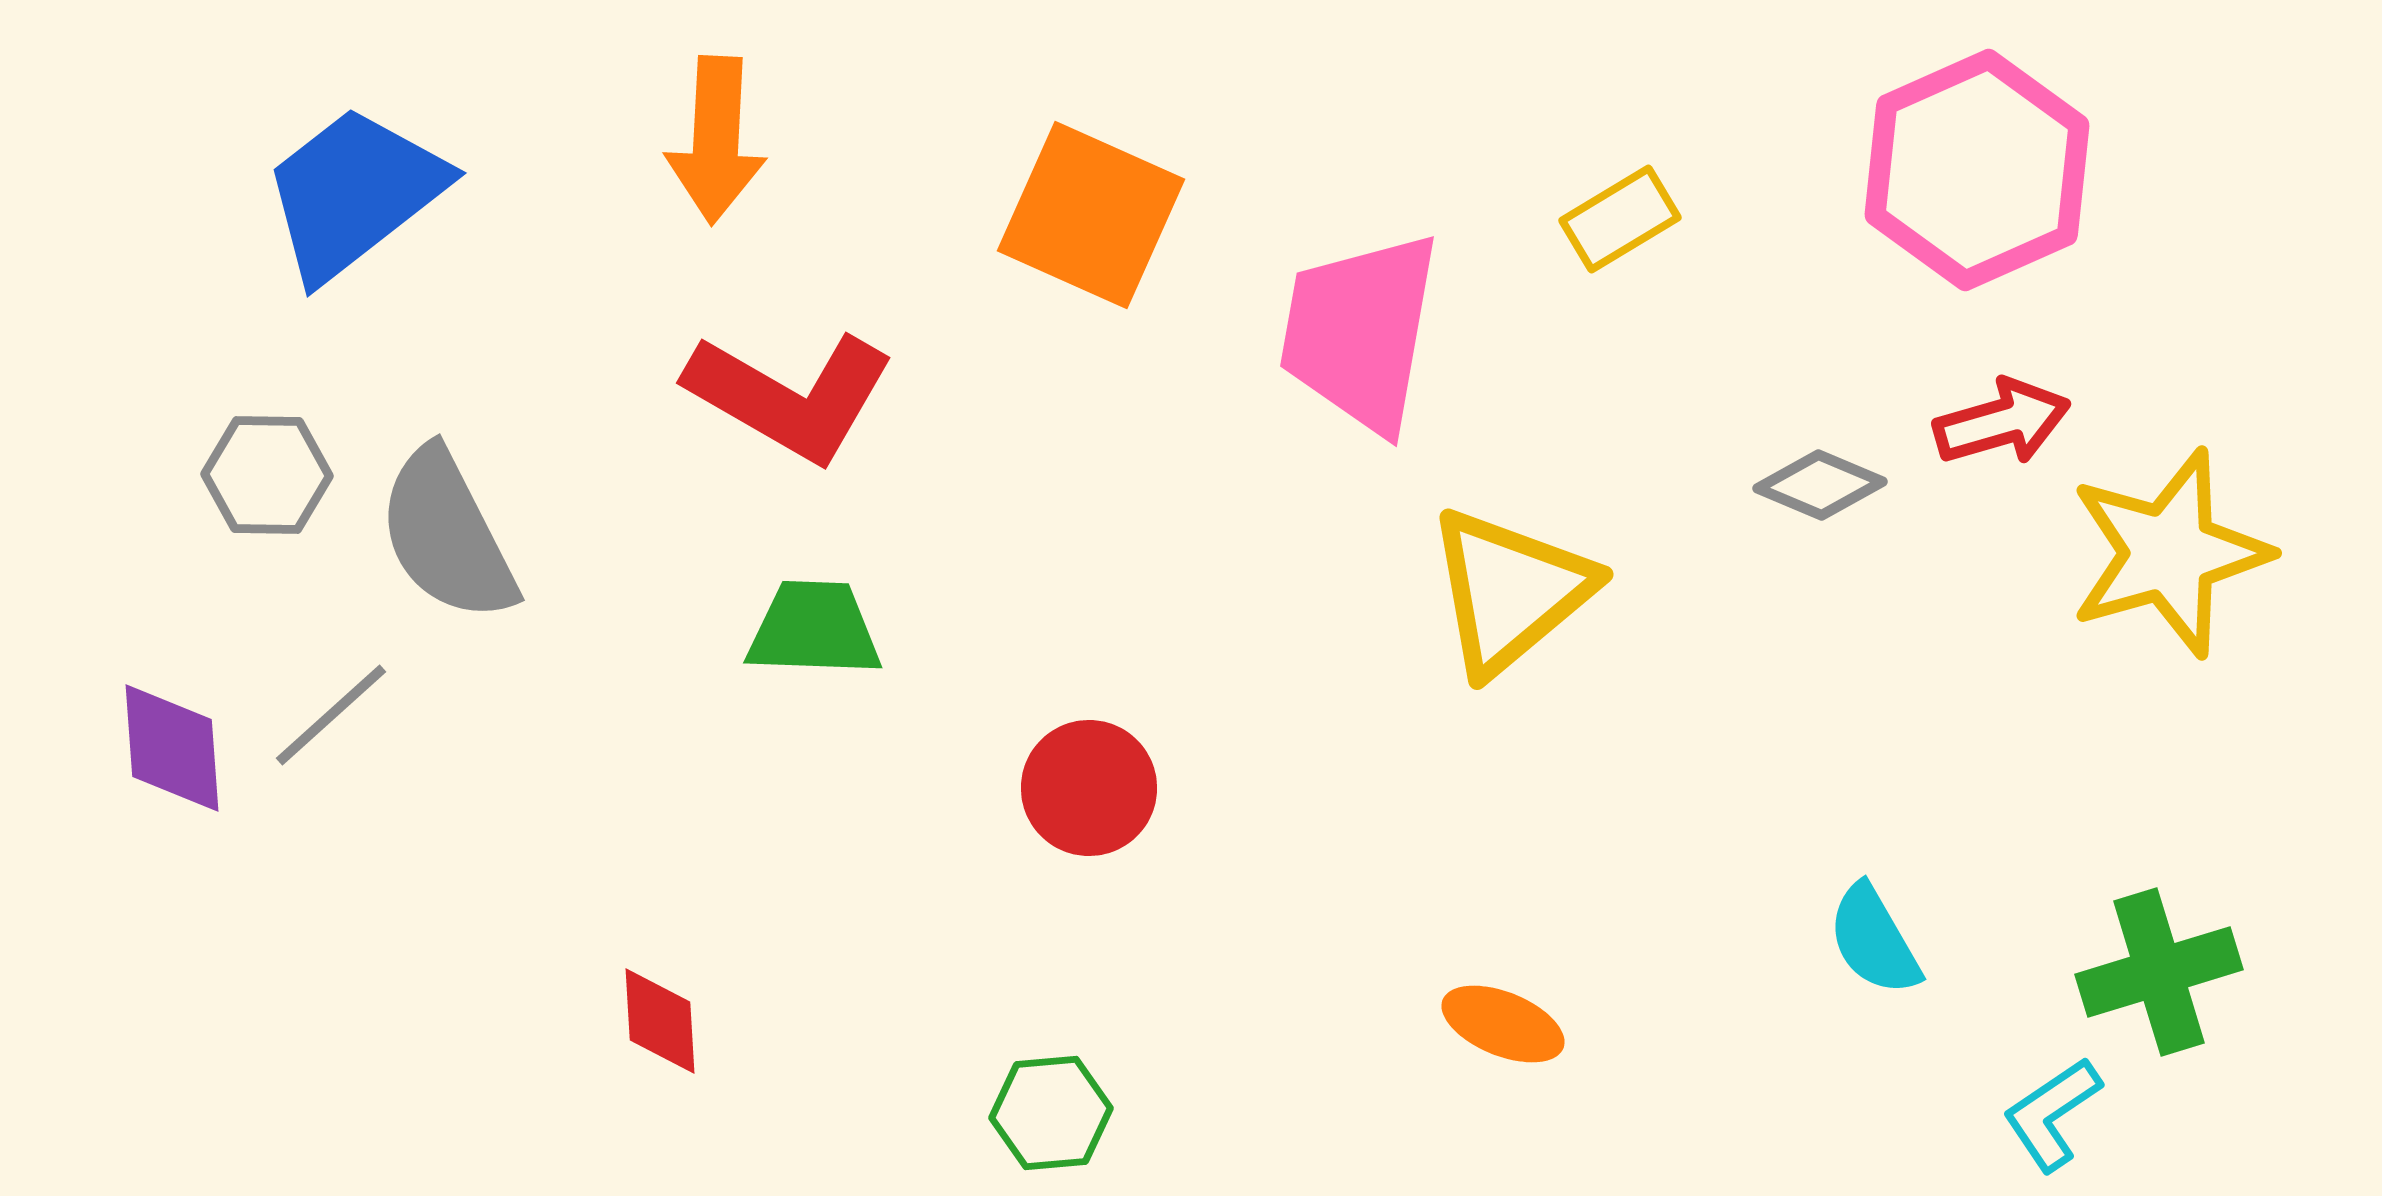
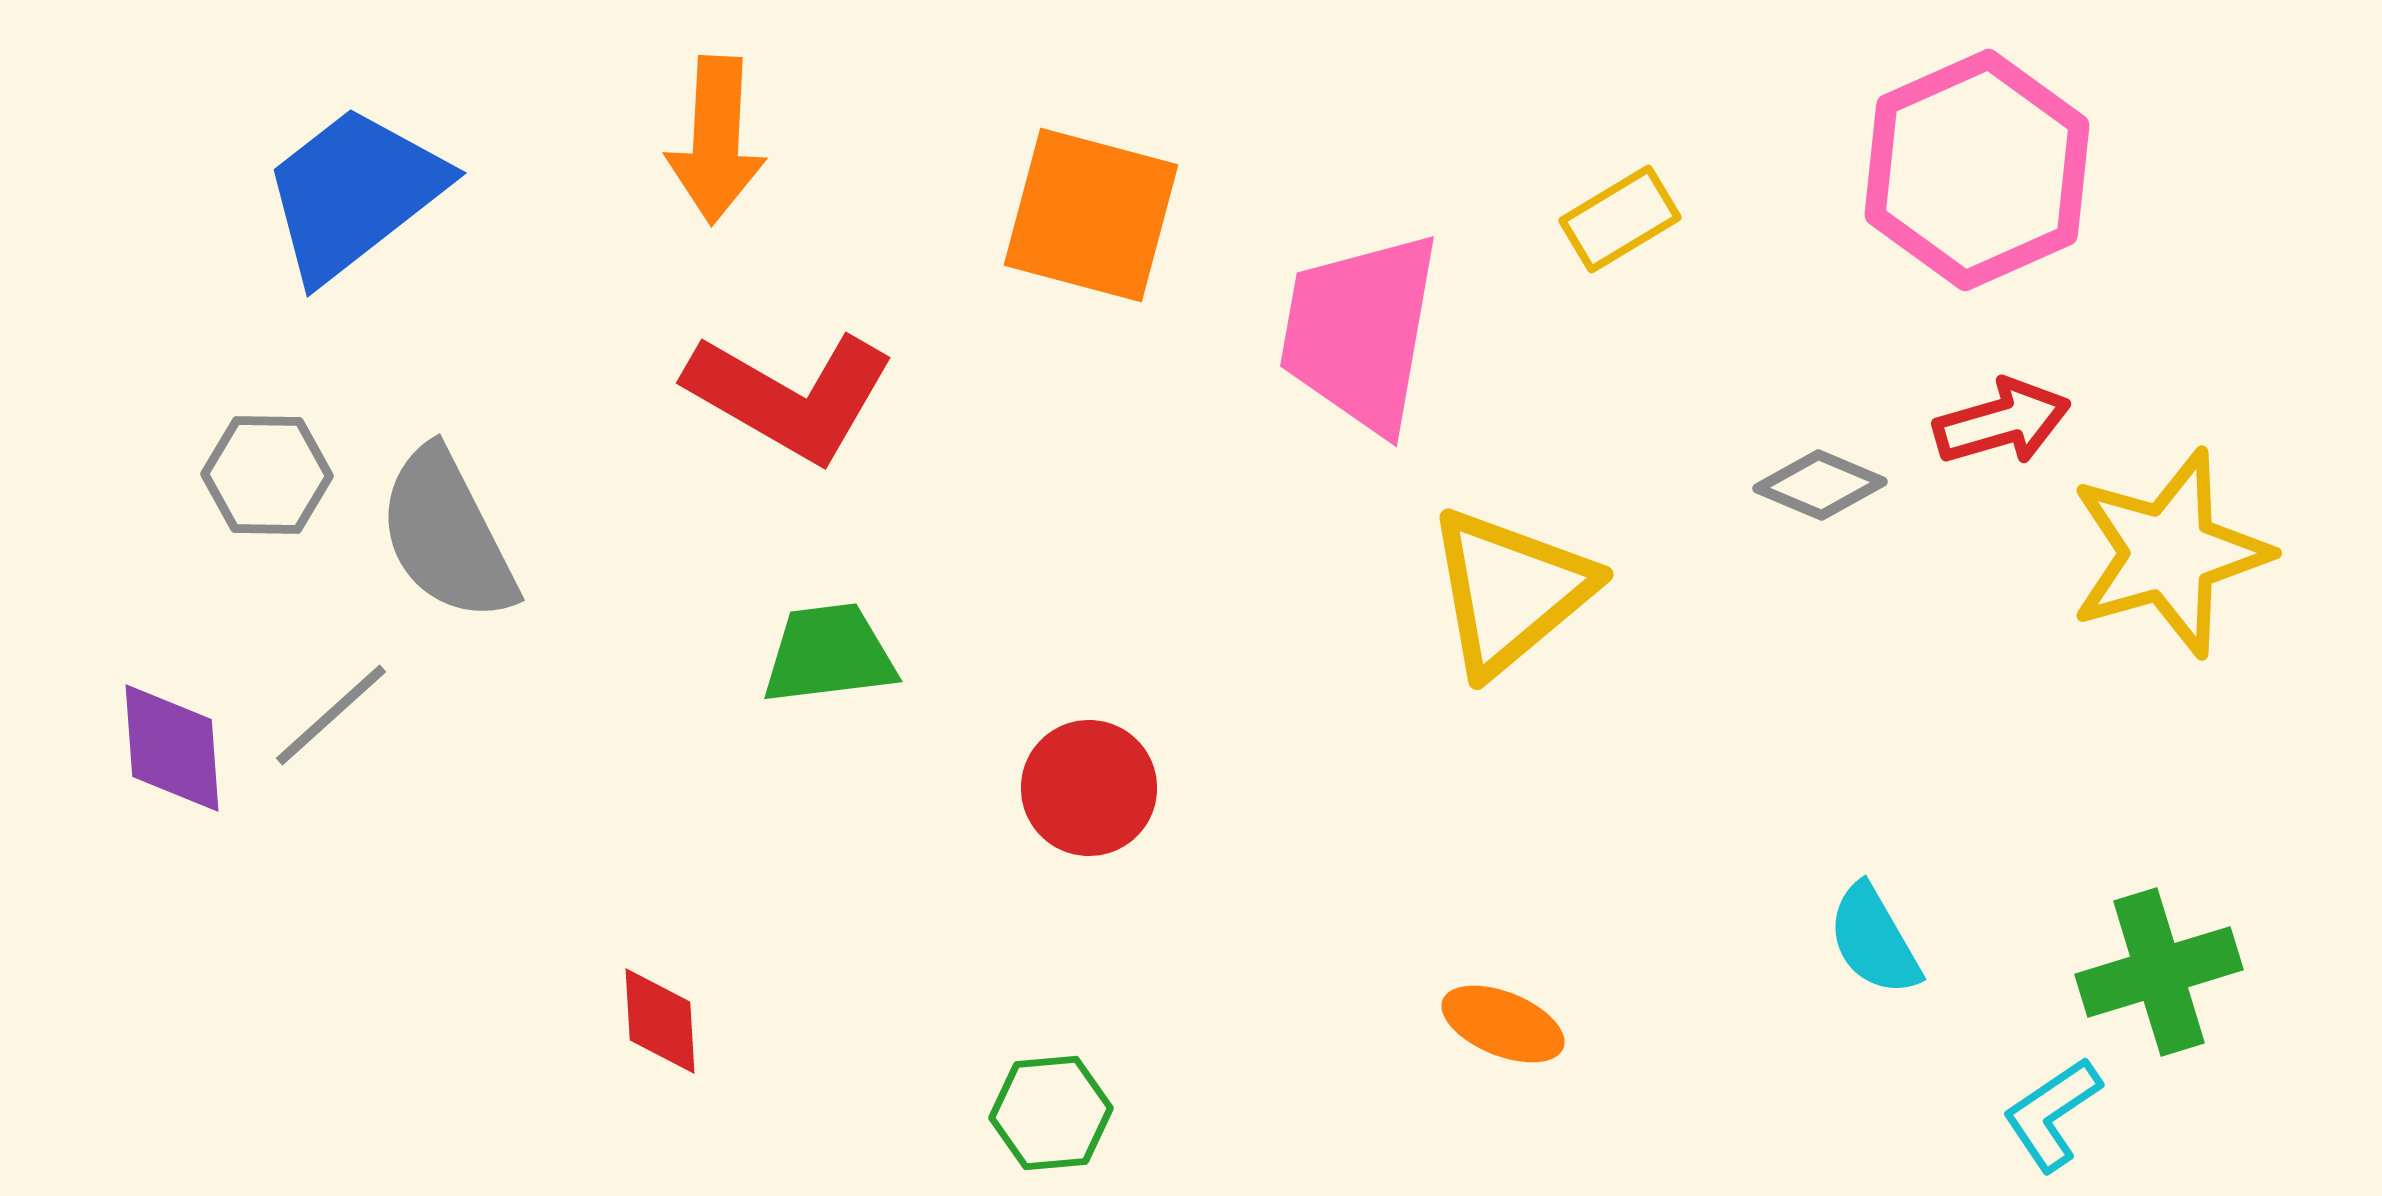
orange square: rotated 9 degrees counterclockwise
green trapezoid: moved 15 px right, 25 px down; rotated 9 degrees counterclockwise
